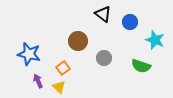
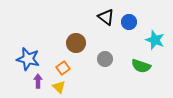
black triangle: moved 3 px right, 3 px down
blue circle: moved 1 px left
brown circle: moved 2 px left, 2 px down
blue star: moved 1 px left, 5 px down
gray circle: moved 1 px right, 1 px down
purple arrow: rotated 24 degrees clockwise
